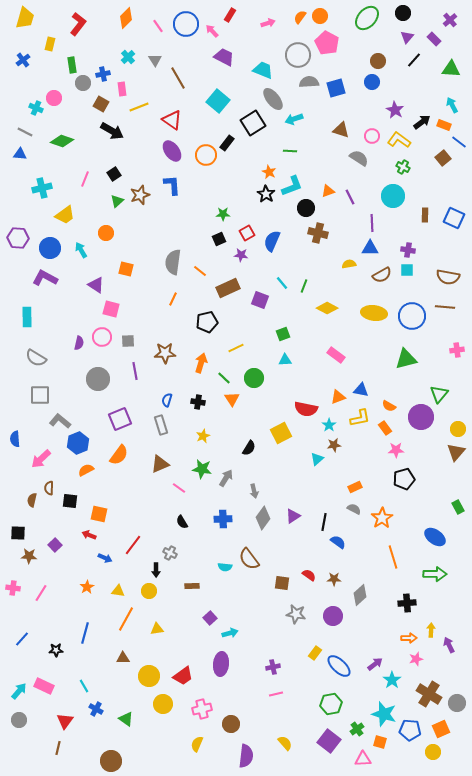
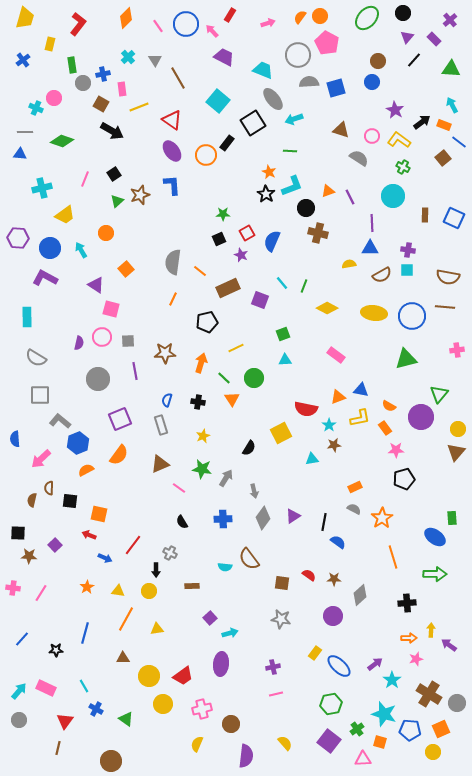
gray line at (25, 132): rotated 28 degrees counterclockwise
purple star at (241, 255): rotated 16 degrees clockwise
orange square at (126, 269): rotated 35 degrees clockwise
cyan triangle at (317, 459): moved 5 px left; rotated 32 degrees clockwise
green rectangle at (458, 507): moved 6 px left, 11 px down; rotated 24 degrees clockwise
gray star at (296, 614): moved 15 px left, 5 px down
purple arrow at (449, 645): rotated 28 degrees counterclockwise
pink rectangle at (44, 686): moved 2 px right, 2 px down
